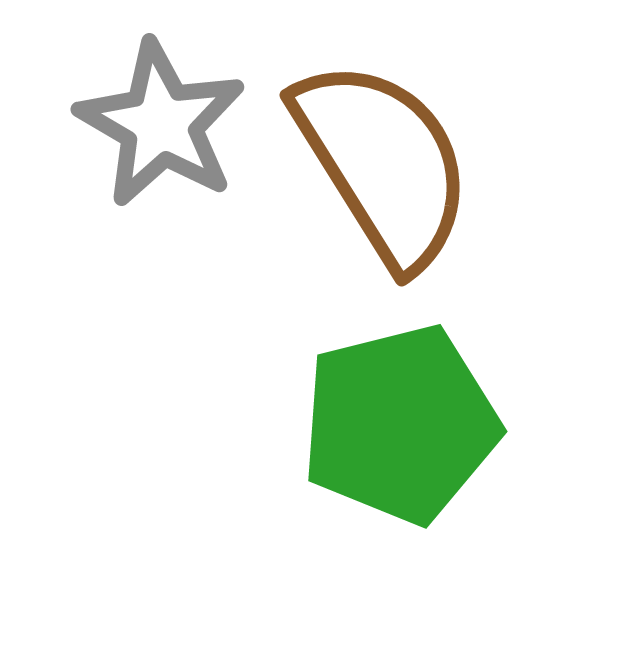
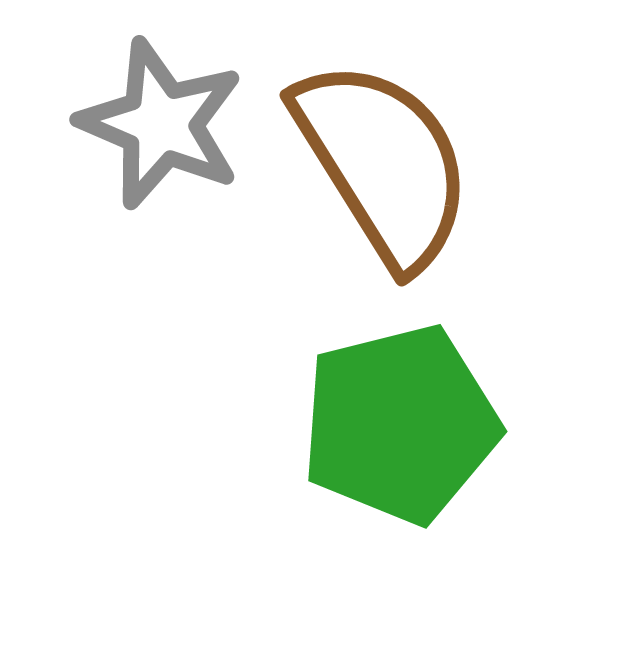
gray star: rotated 7 degrees counterclockwise
